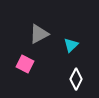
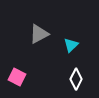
pink square: moved 8 px left, 13 px down
